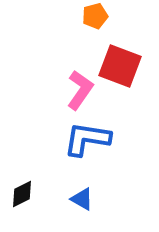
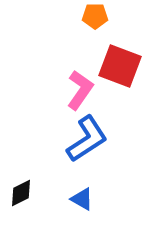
orange pentagon: rotated 15 degrees clockwise
blue L-shape: rotated 138 degrees clockwise
black diamond: moved 1 px left, 1 px up
